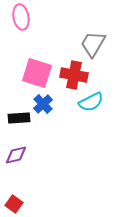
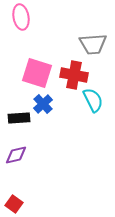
gray trapezoid: rotated 124 degrees counterclockwise
cyan semicircle: moved 2 px right, 2 px up; rotated 90 degrees counterclockwise
